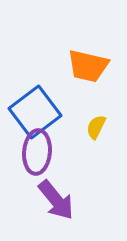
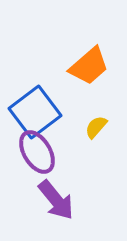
orange trapezoid: moved 1 px right; rotated 54 degrees counterclockwise
yellow semicircle: rotated 15 degrees clockwise
purple ellipse: rotated 36 degrees counterclockwise
